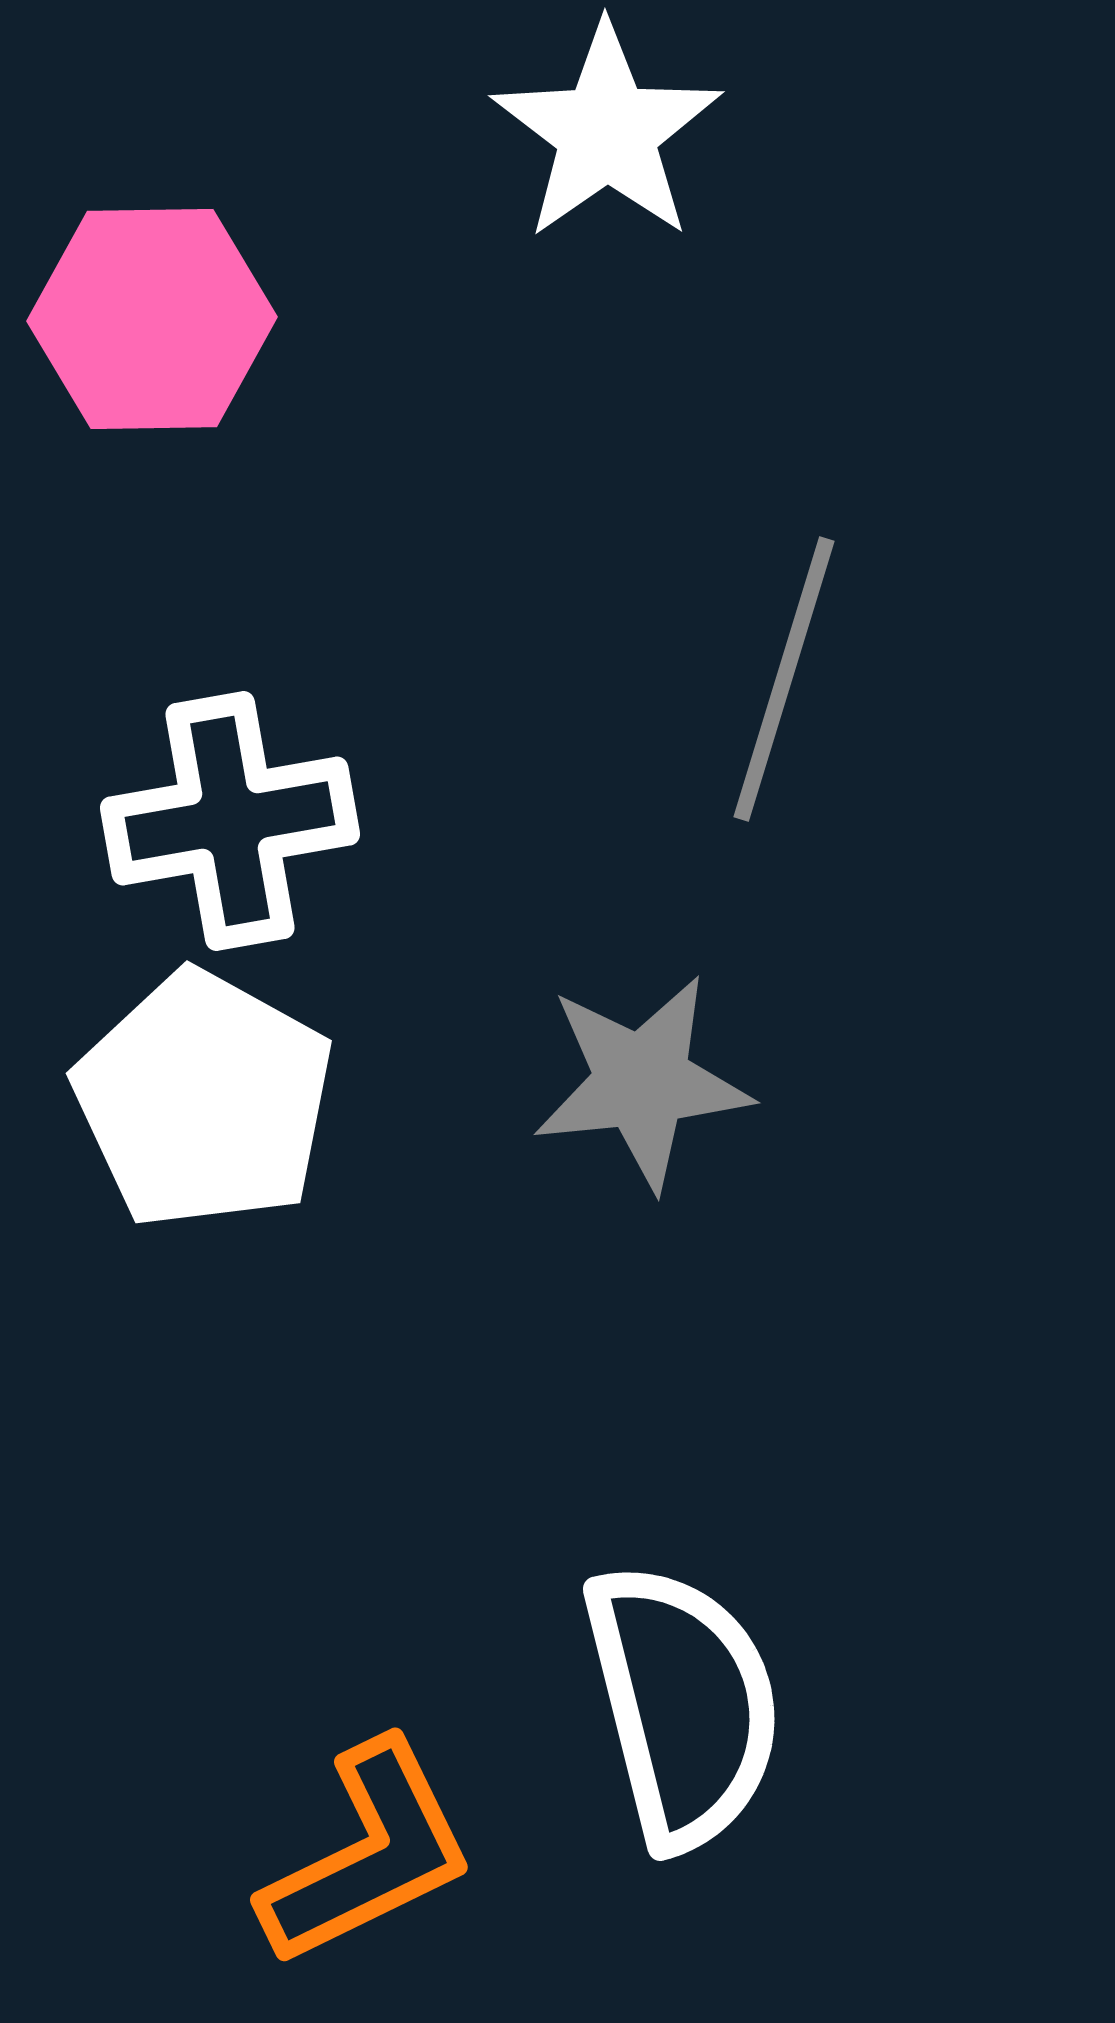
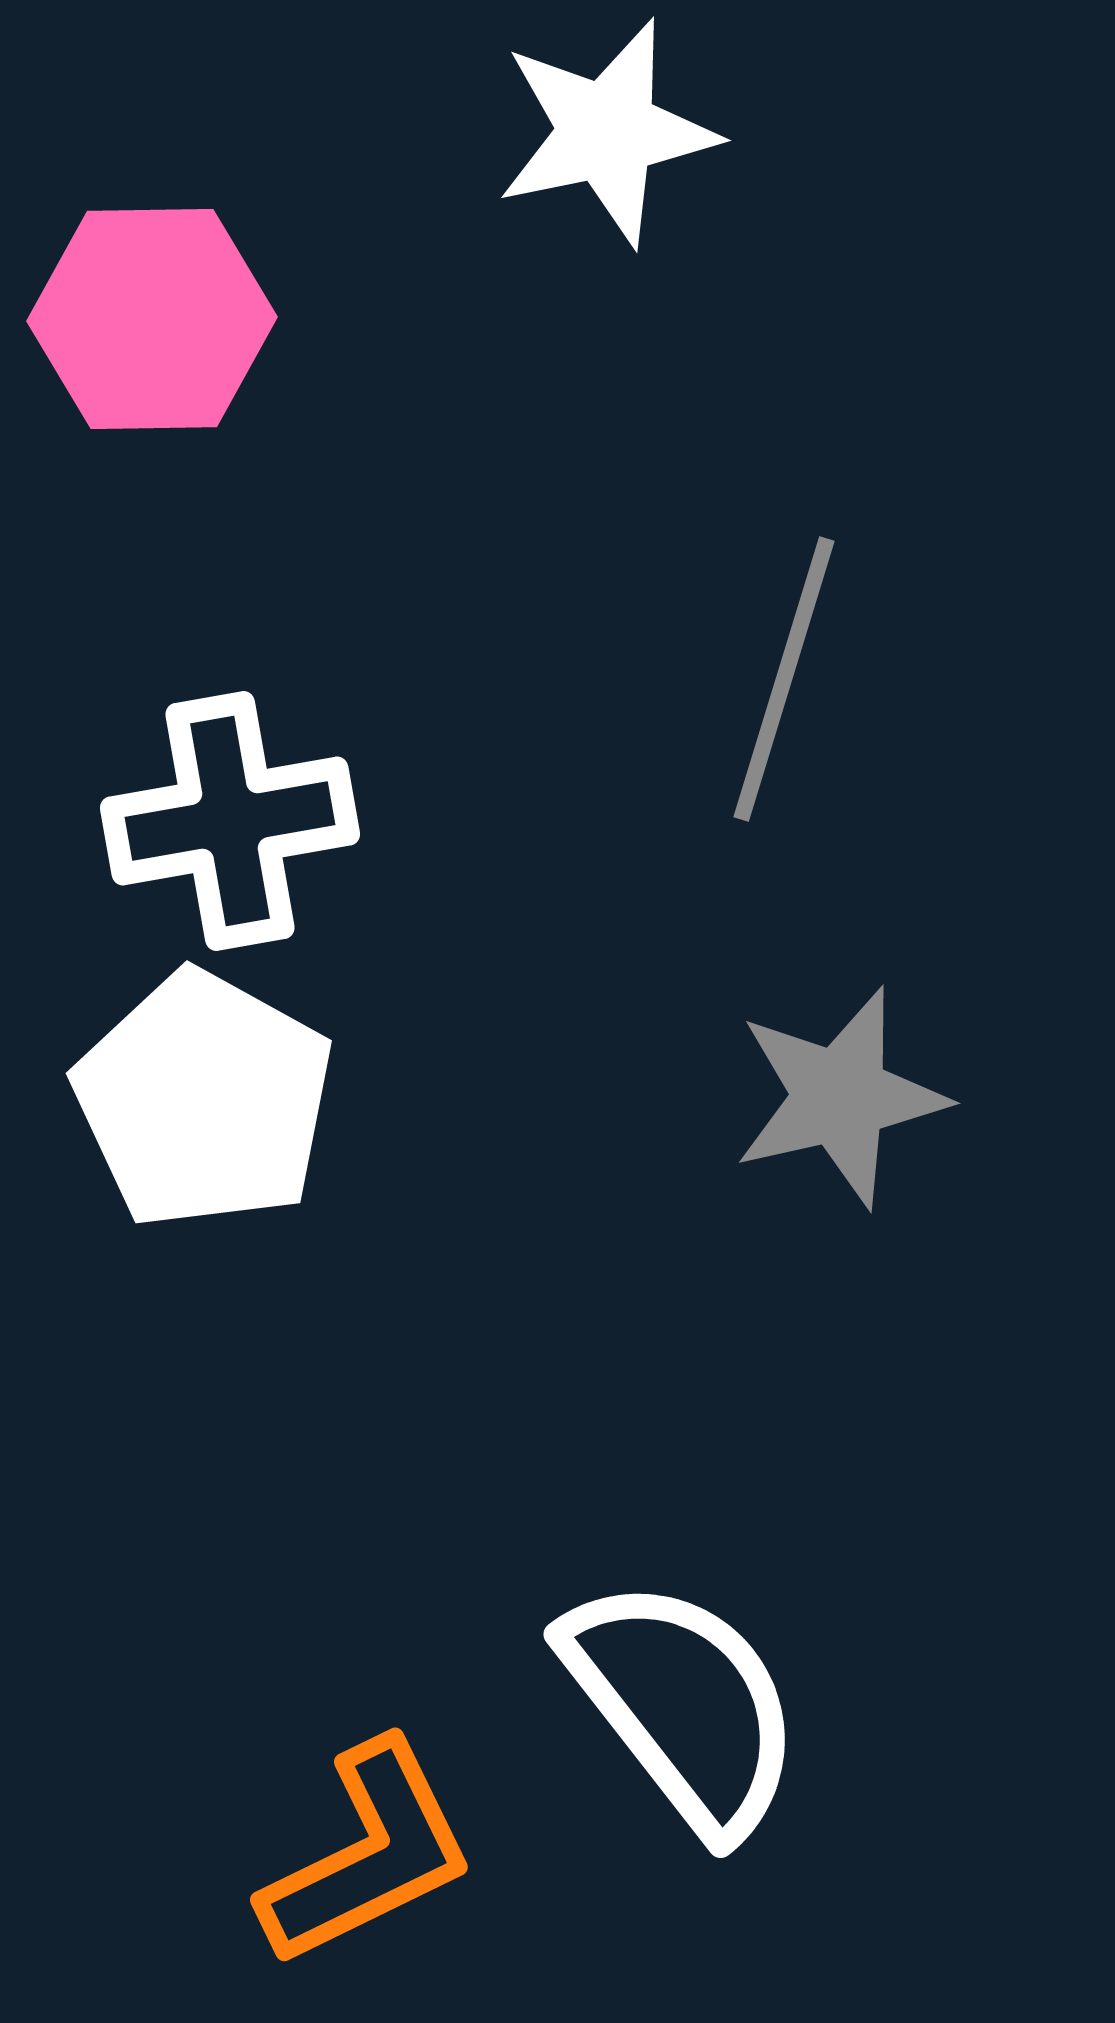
white star: rotated 23 degrees clockwise
gray star: moved 198 px right, 15 px down; rotated 7 degrees counterclockwise
white semicircle: rotated 24 degrees counterclockwise
